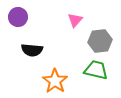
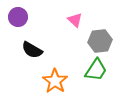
pink triangle: rotated 28 degrees counterclockwise
black semicircle: rotated 25 degrees clockwise
green trapezoid: rotated 110 degrees clockwise
